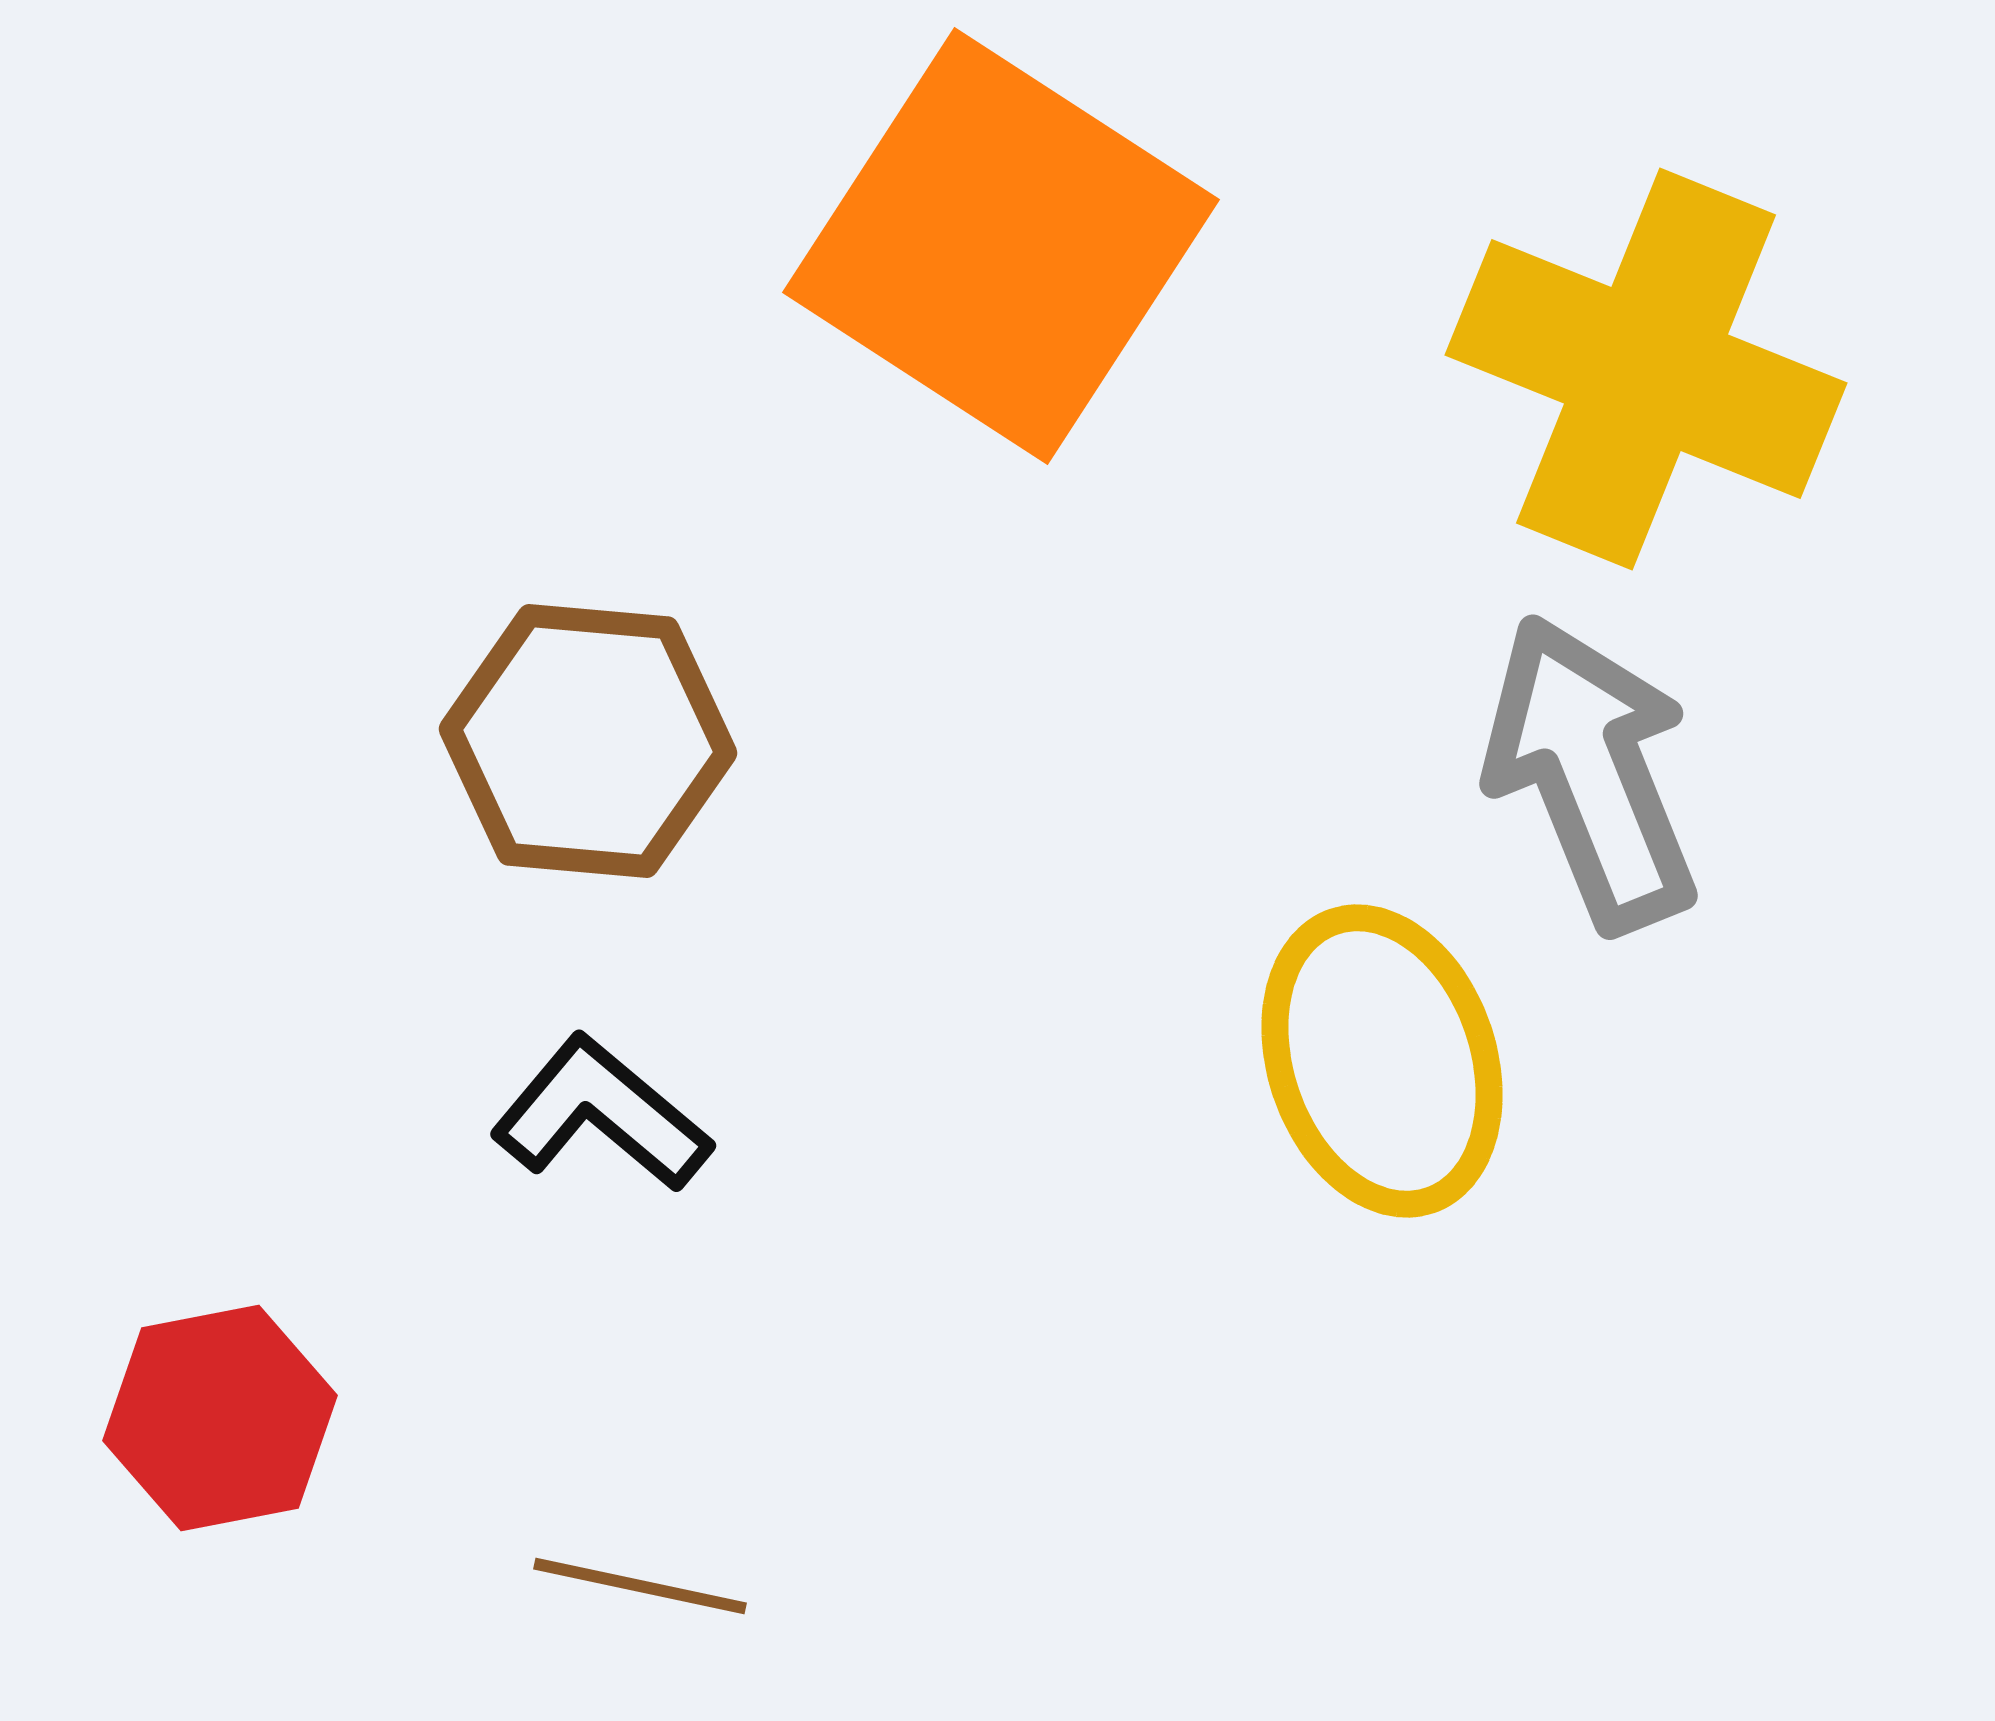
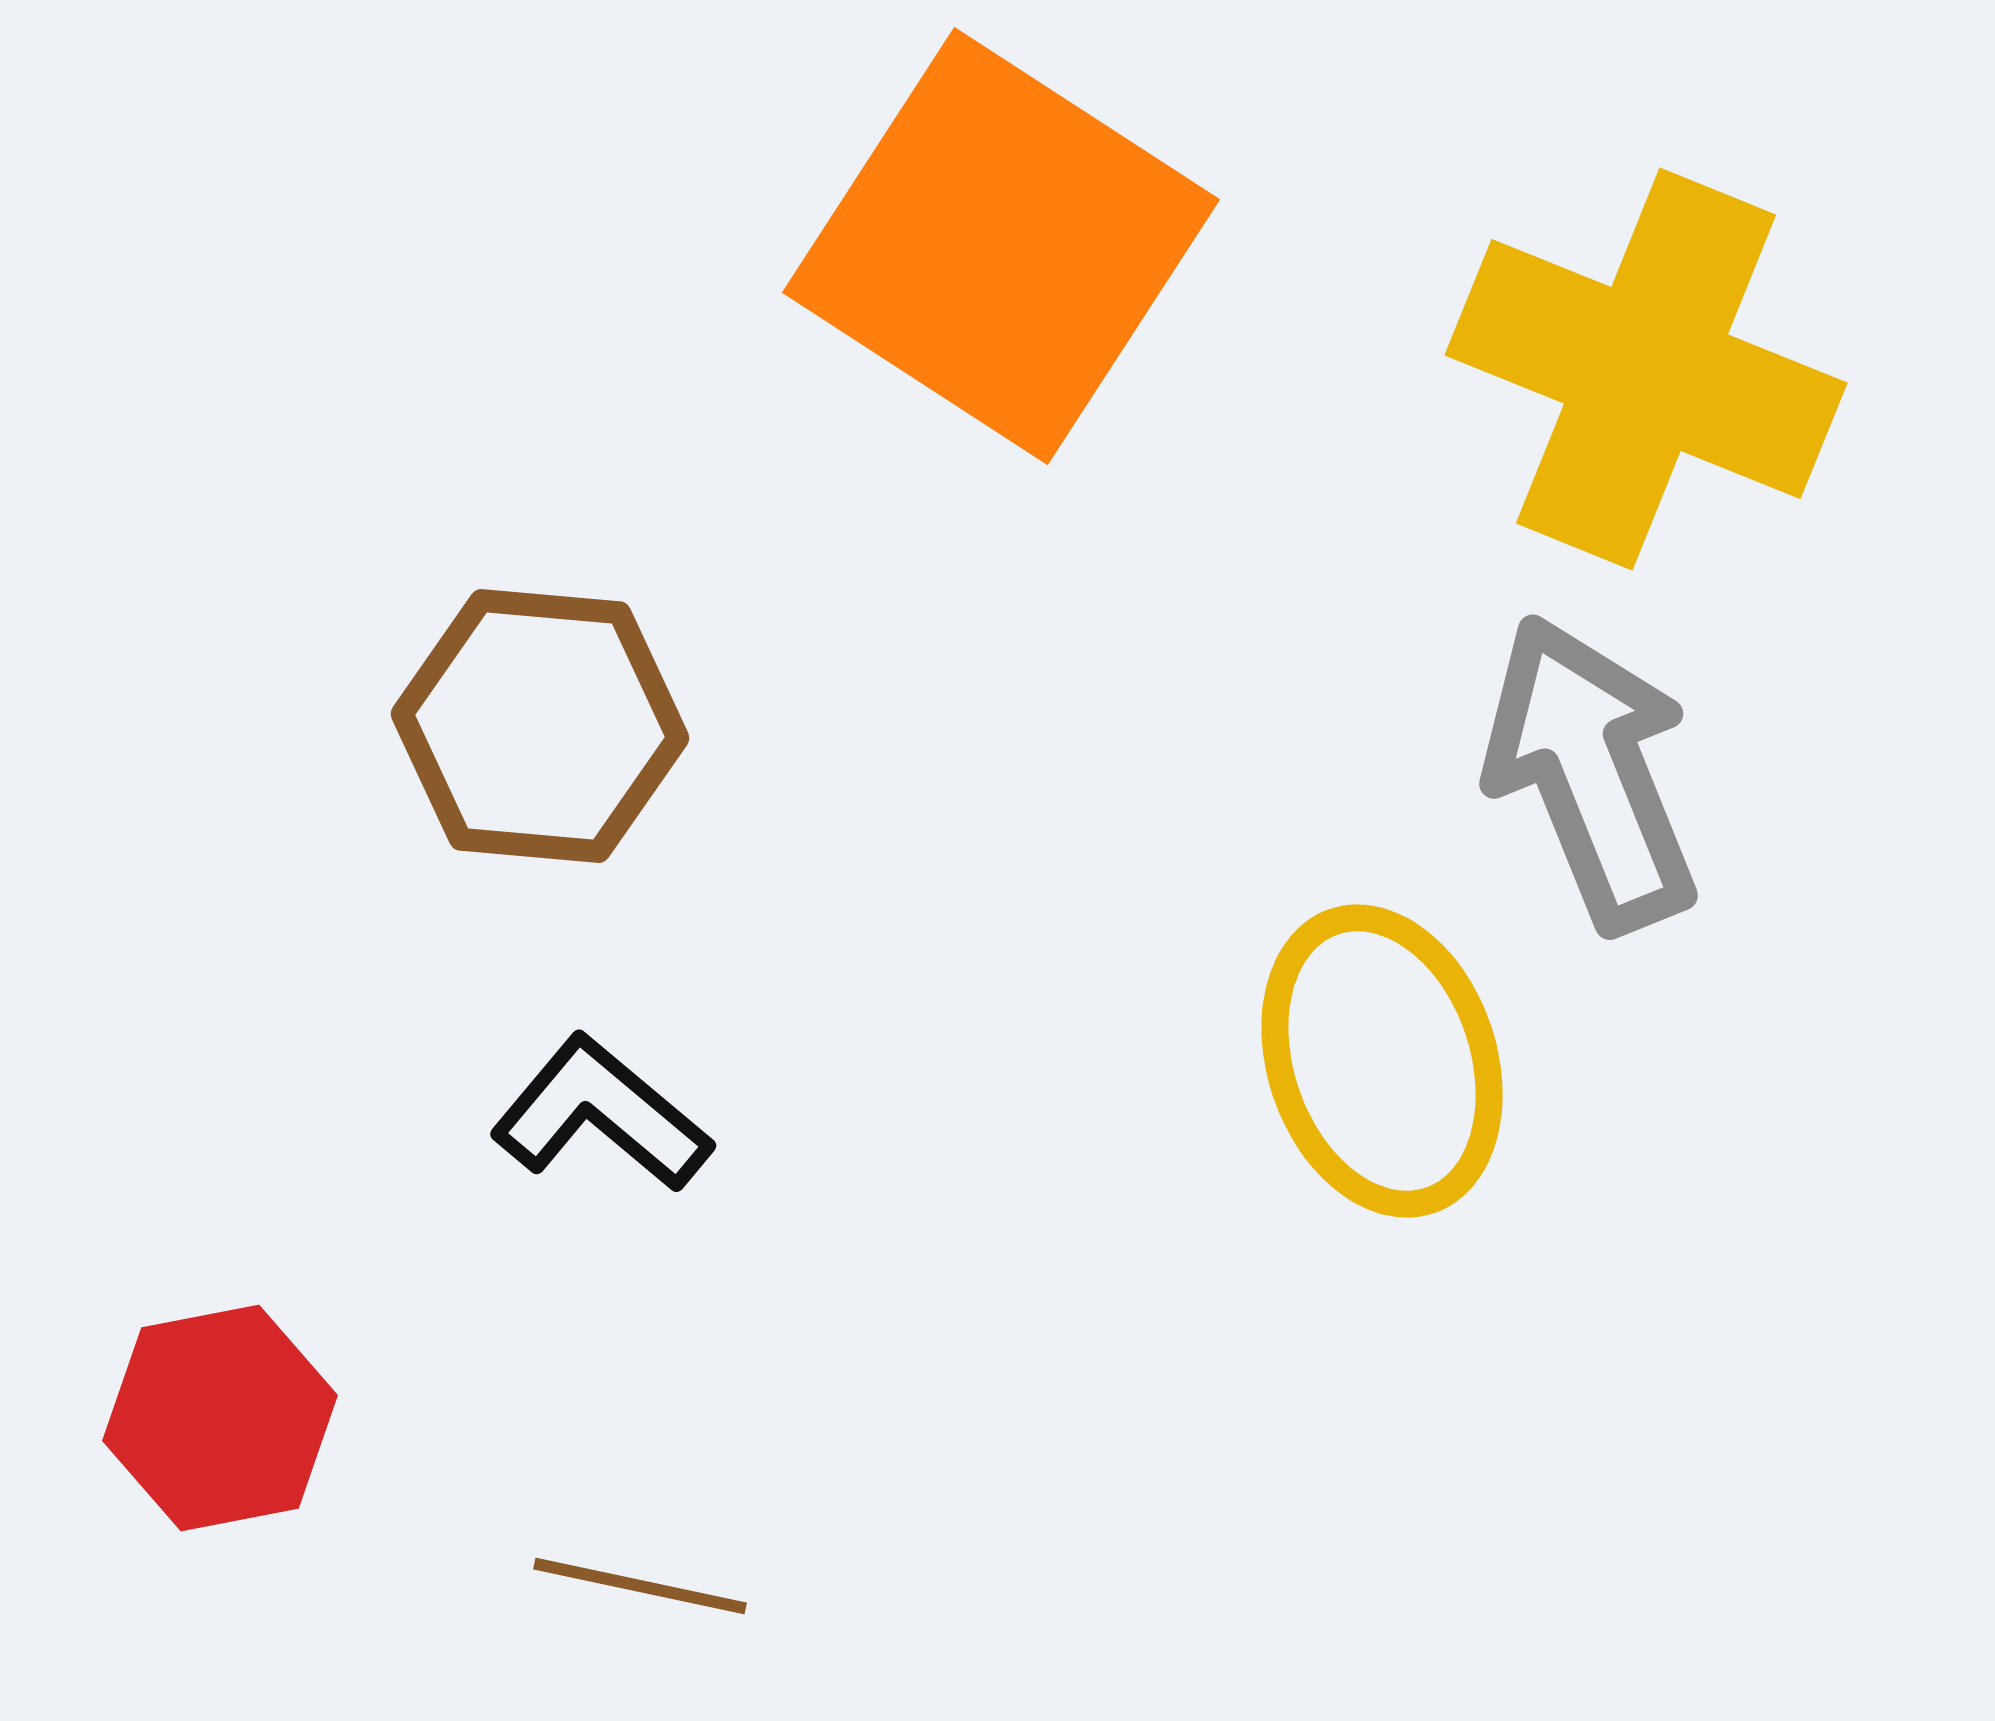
brown hexagon: moved 48 px left, 15 px up
